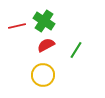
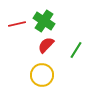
red line: moved 2 px up
red semicircle: rotated 18 degrees counterclockwise
yellow circle: moved 1 px left
